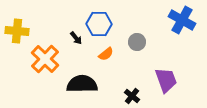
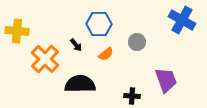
black arrow: moved 7 px down
black semicircle: moved 2 px left
black cross: rotated 35 degrees counterclockwise
